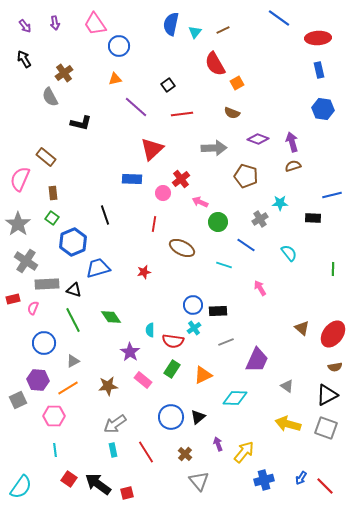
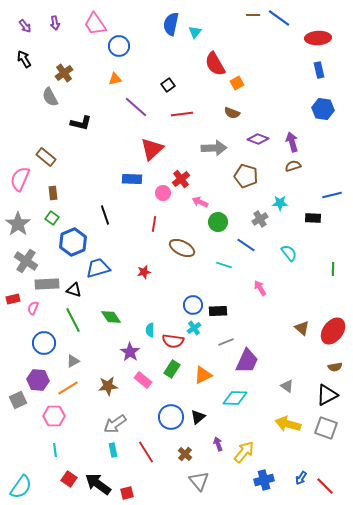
brown line at (223, 30): moved 30 px right, 15 px up; rotated 24 degrees clockwise
red ellipse at (333, 334): moved 3 px up
purple trapezoid at (257, 360): moved 10 px left, 1 px down
